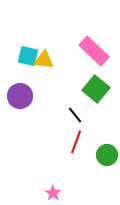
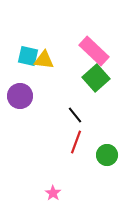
green square: moved 11 px up; rotated 8 degrees clockwise
